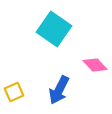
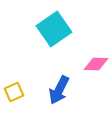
cyan square: rotated 20 degrees clockwise
pink diamond: moved 1 px right, 1 px up; rotated 45 degrees counterclockwise
